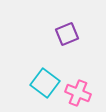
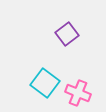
purple square: rotated 15 degrees counterclockwise
